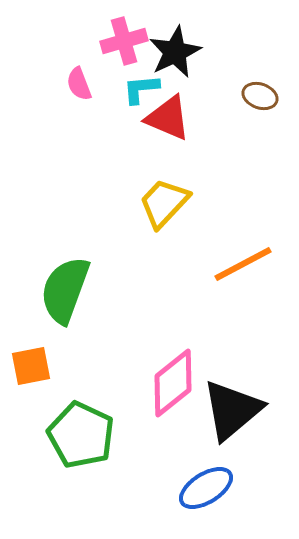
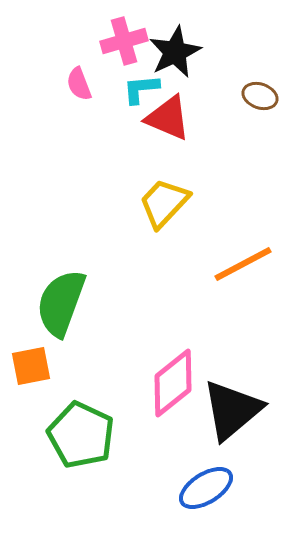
green semicircle: moved 4 px left, 13 px down
